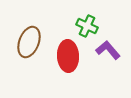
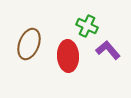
brown ellipse: moved 2 px down
